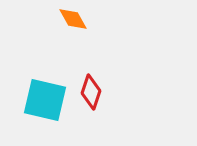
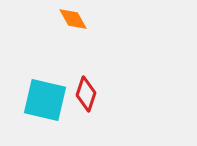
red diamond: moved 5 px left, 2 px down
